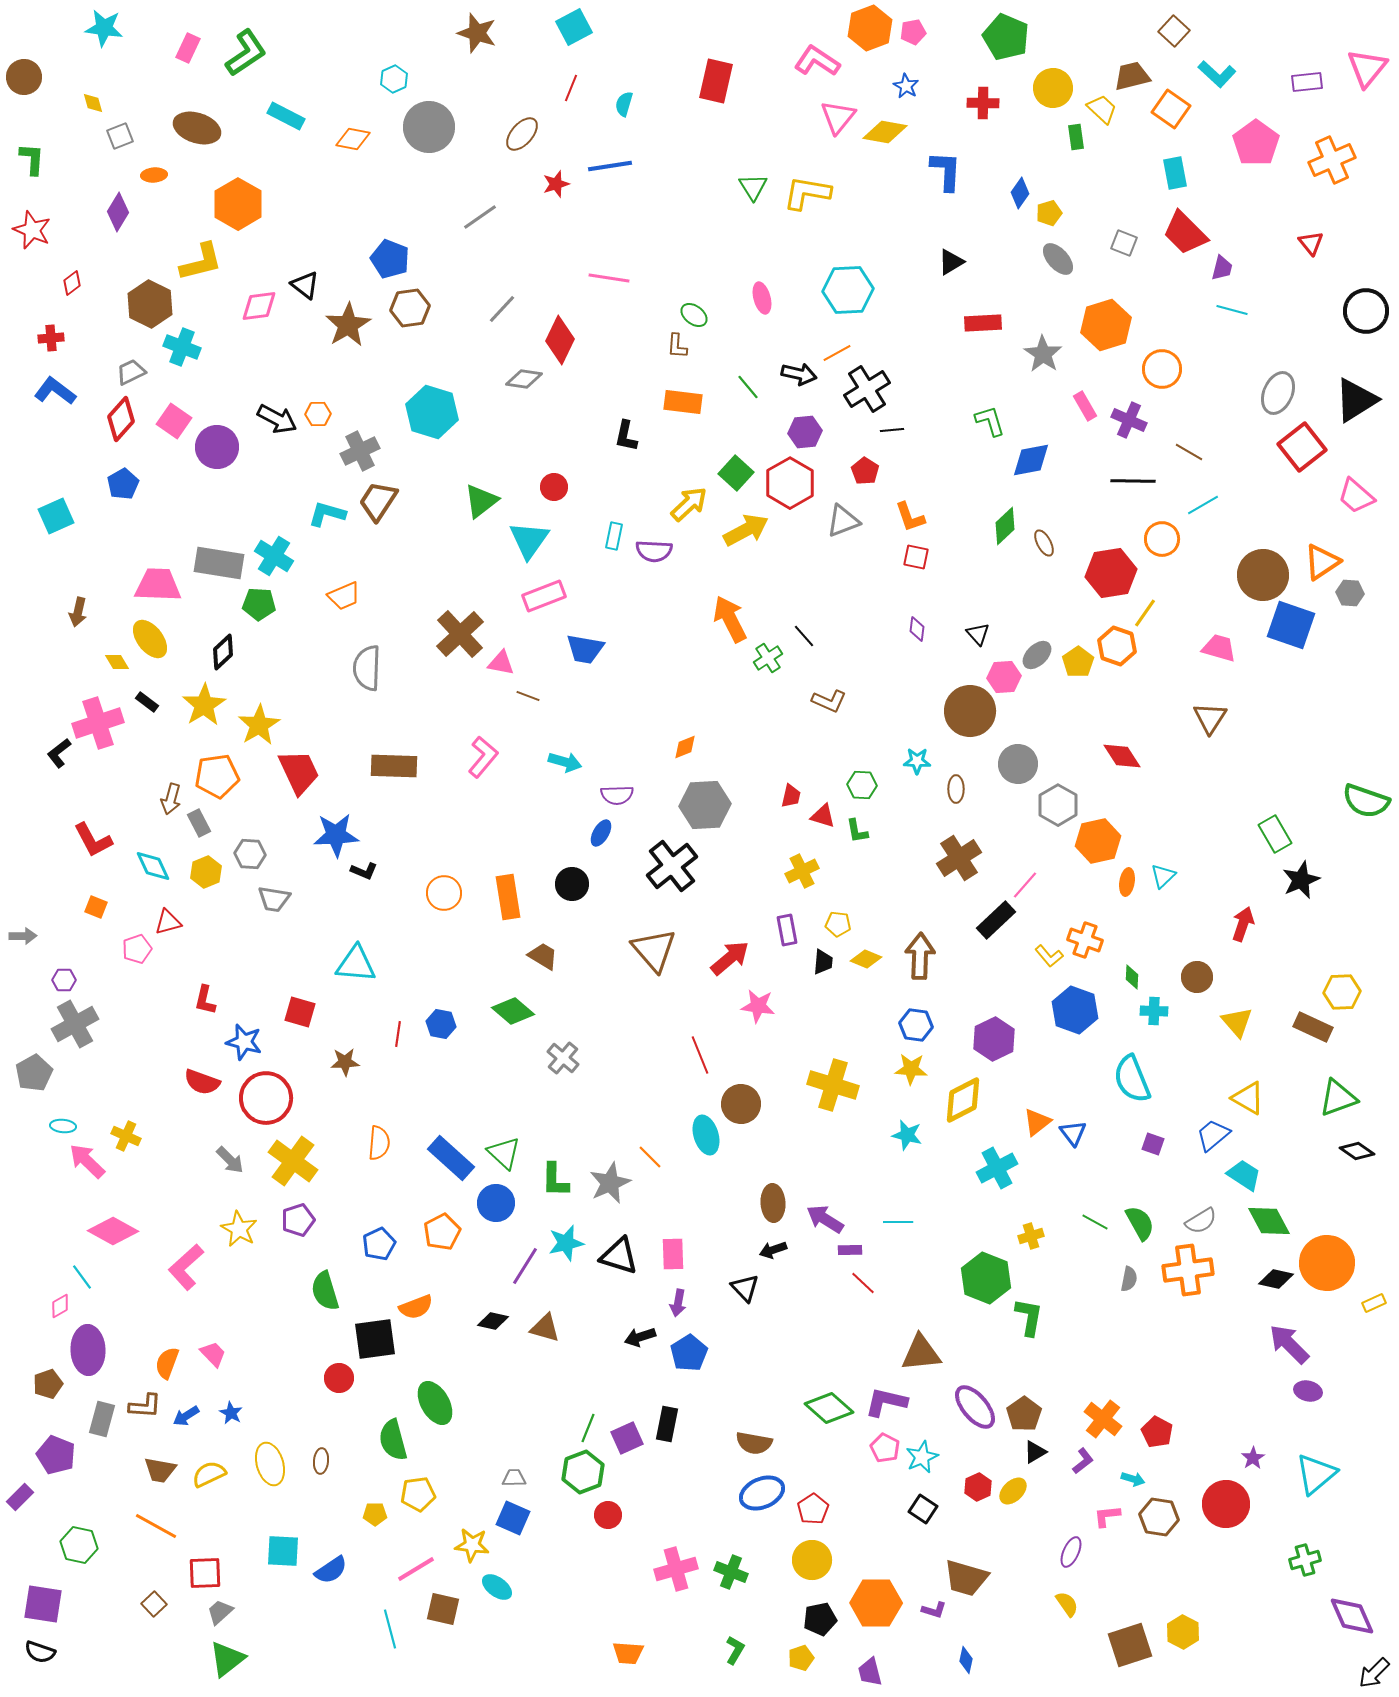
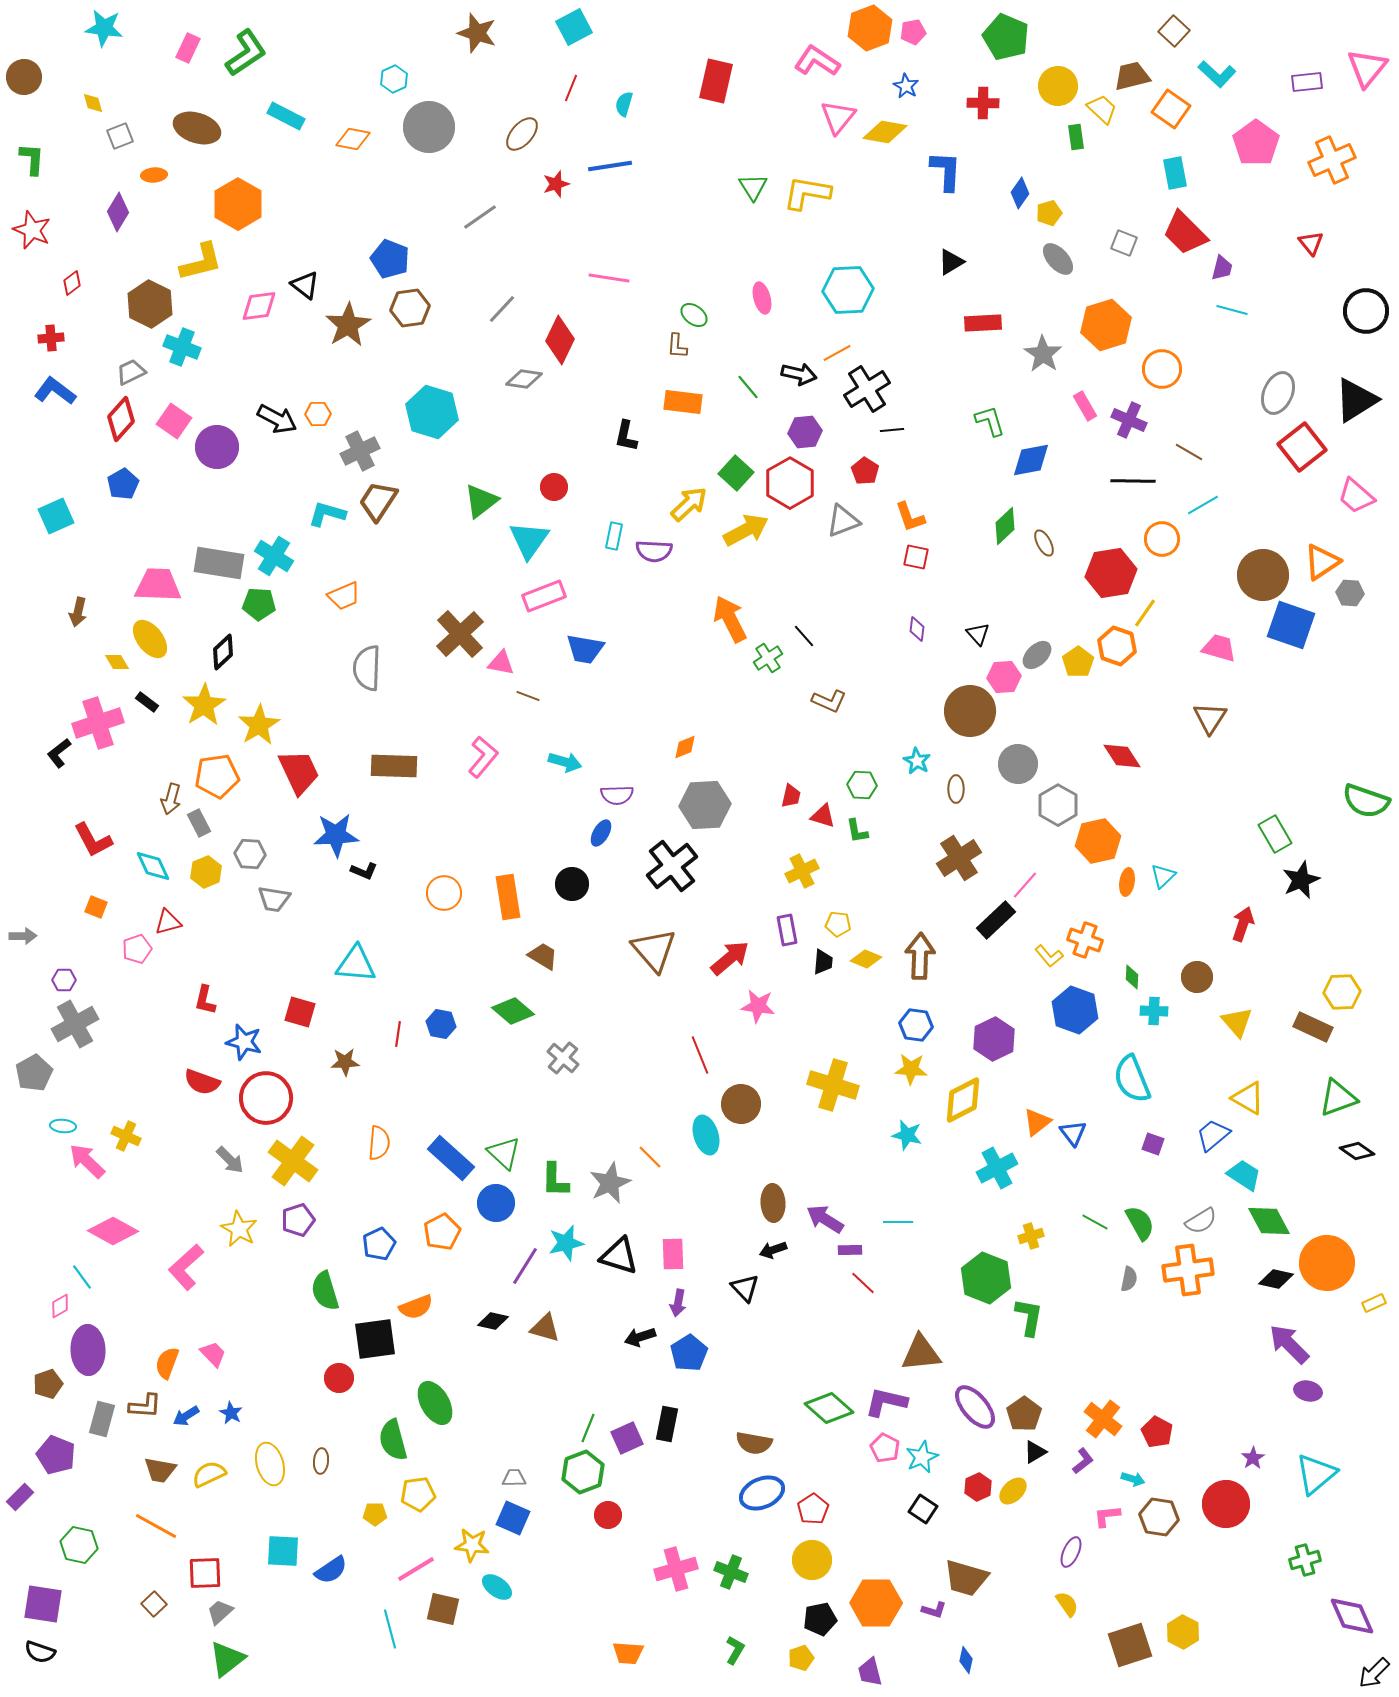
yellow circle at (1053, 88): moved 5 px right, 2 px up
cyan star at (917, 761): rotated 28 degrees clockwise
